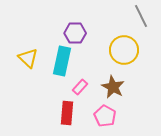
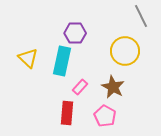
yellow circle: moved 1 px right, 1 px down
